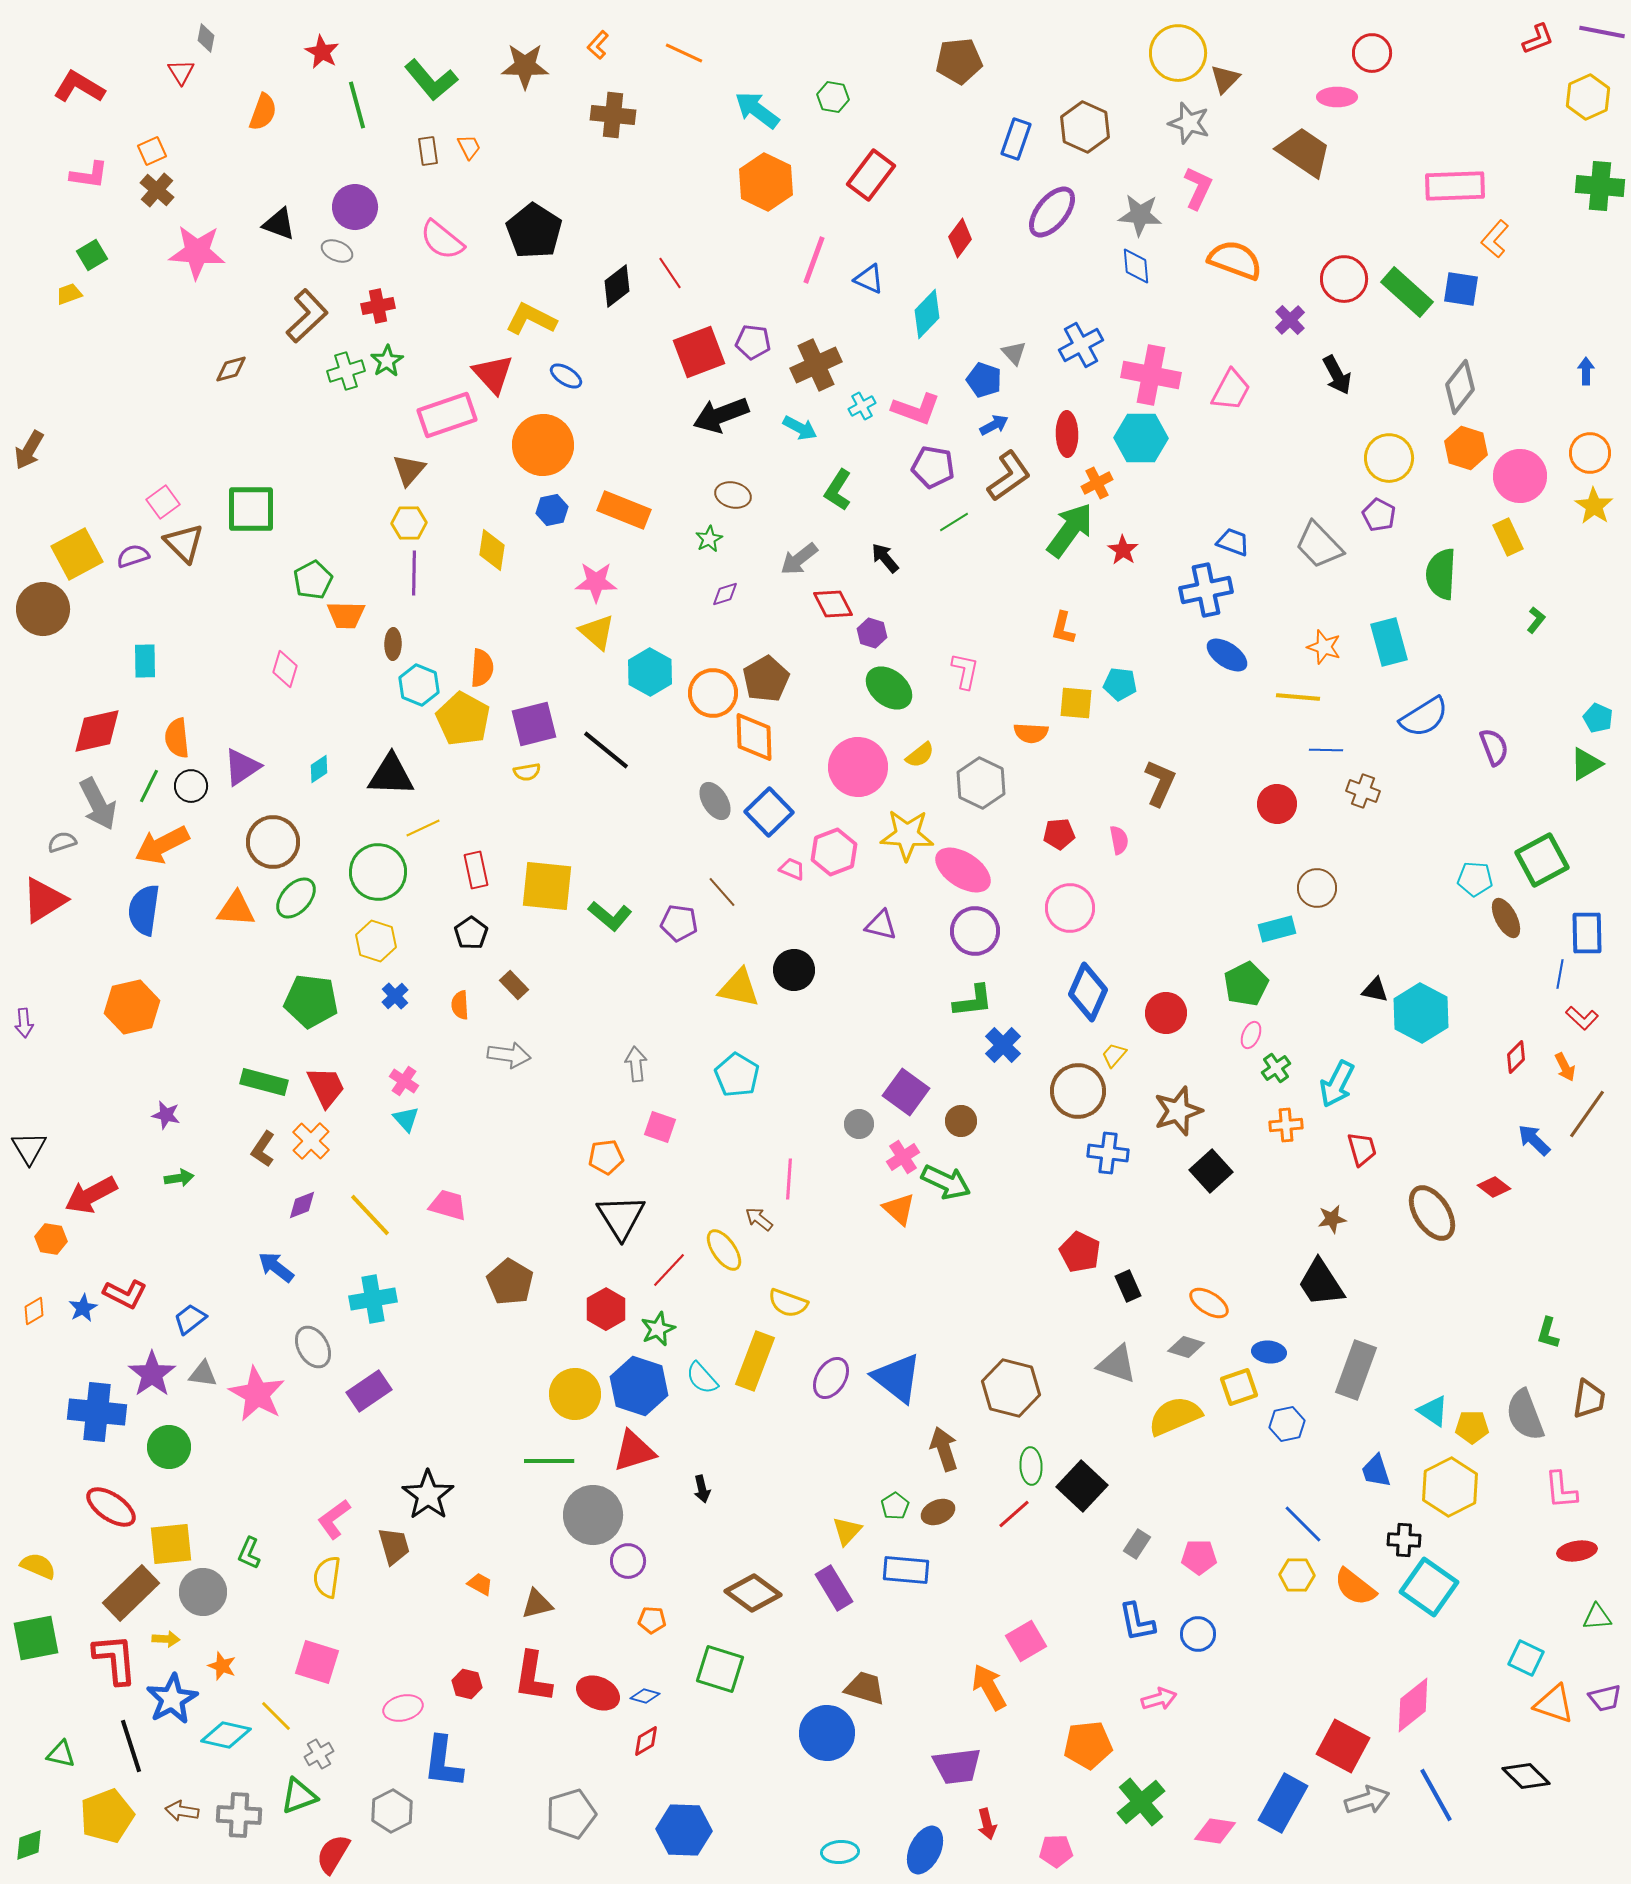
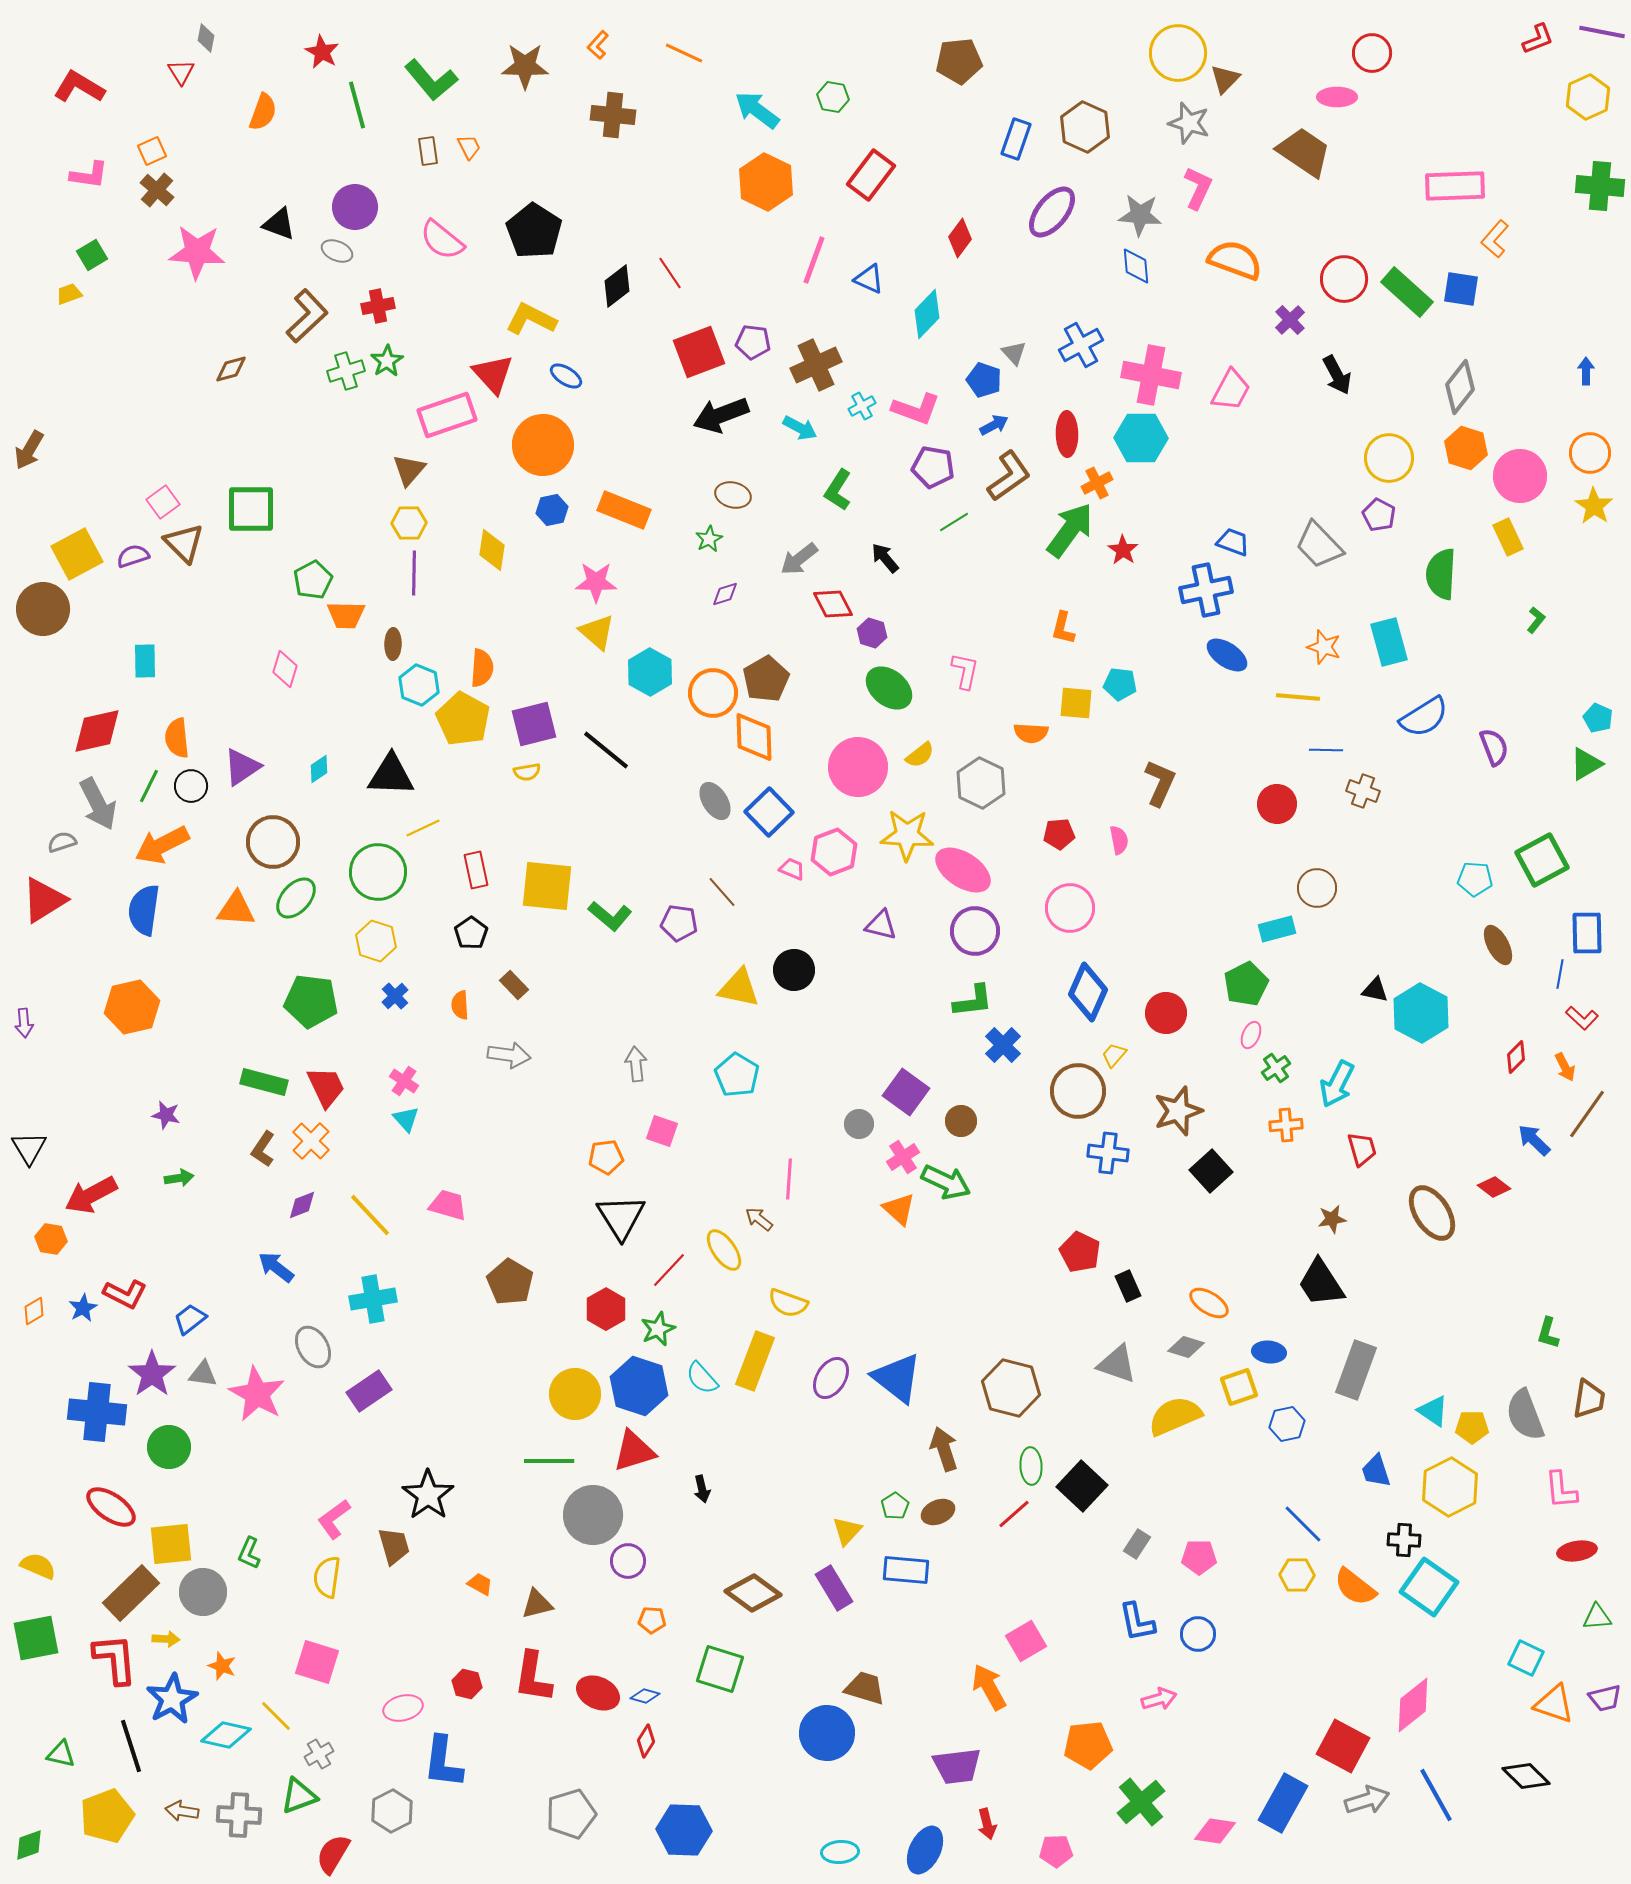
brown ellipse at (1506, 918): moved 8 px left, 27 px down
pink square at (660, 1127): moved 2 px right, 4 px down
red diamond at (646, 1741): rotated 28 degrees counterclockwise
